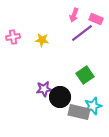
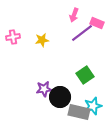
pink rectangle: moved 1 px right, 4 px down
yellow star: rotated 16 degrees counterclockwise
